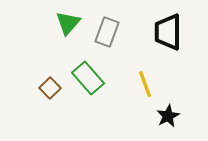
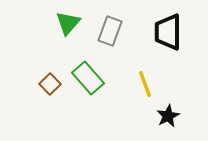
gray rectangle: moved 3 px right, 1 px up
brown square: moved 4 px up
